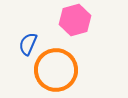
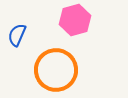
blue semicircle: moved 11 px left, 9 px up
